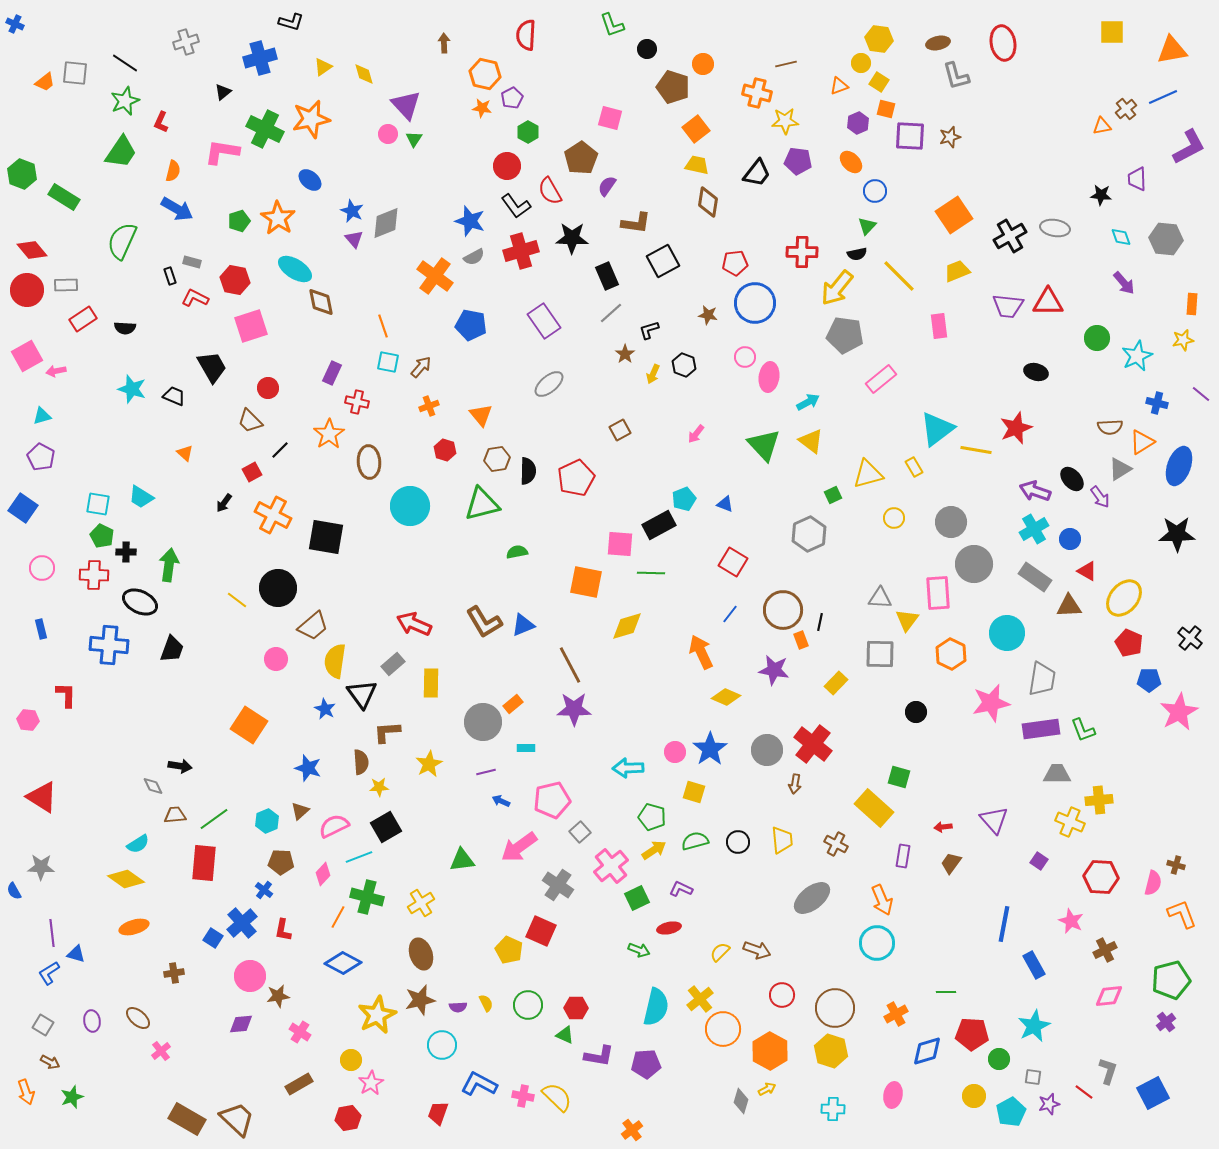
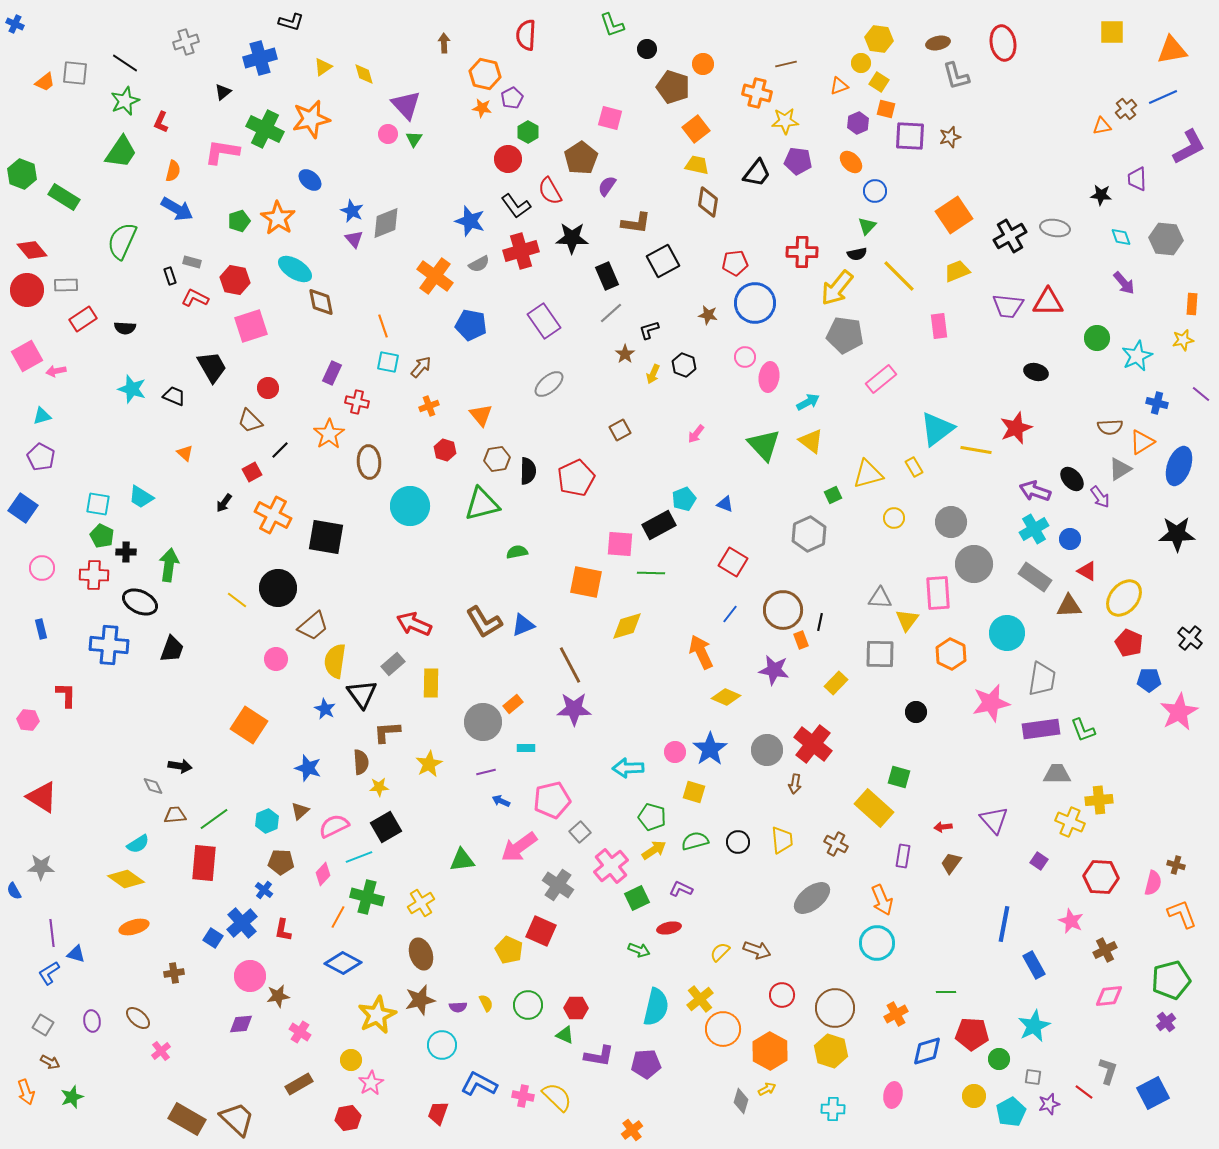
red circle at (507, 166): moved 1 px right, 7 px up
gray semicircle at (474, 257): moved 5 px right, 7 px down
